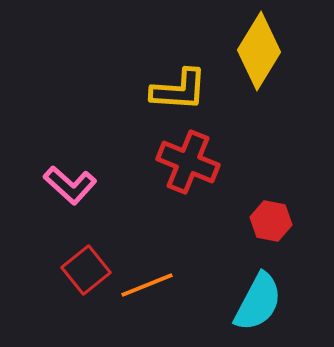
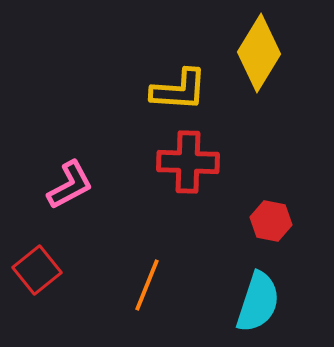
yellow diamond: moved 2 px down
red cross: rotated 20 degrees counterclockwise
pink L-shape: rotated 70 degrees counterclockwise
red square: moved 49 px left
orange line: rotated 46 degrees counterclockwise
cyan semicircle: rotated 10 degrees counterclockwise
